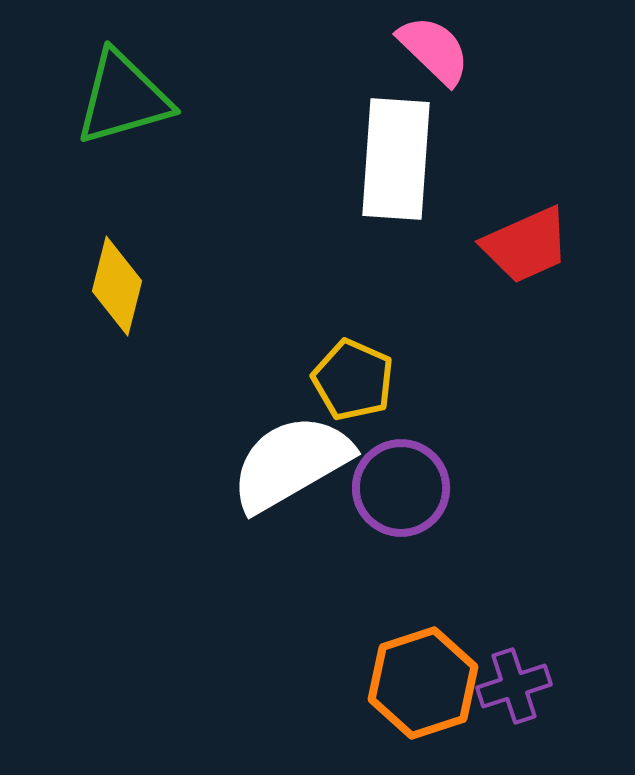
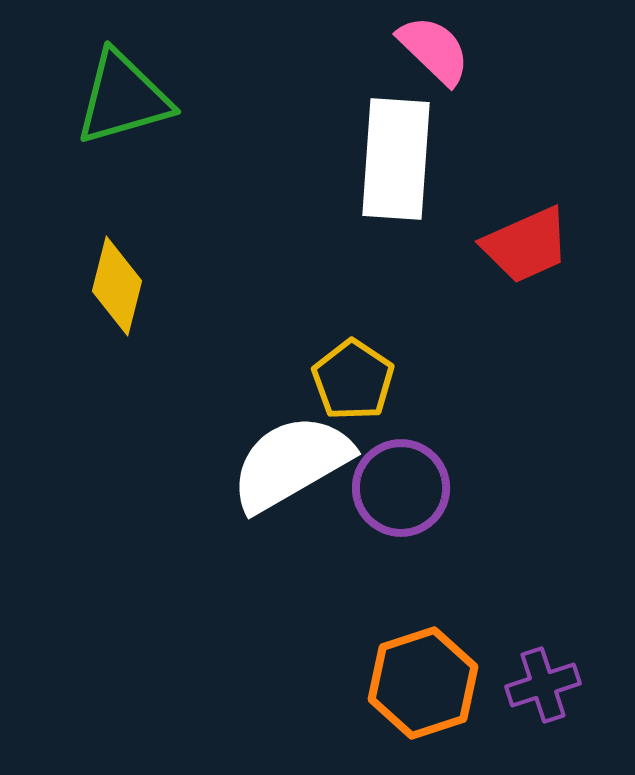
yellow pentagon: rotated 10 degrees clockwise
purple cross: moved 29 px right, 1 px up
